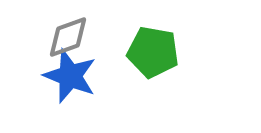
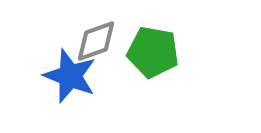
gray diamond: moved 28 px right, 4 px down
